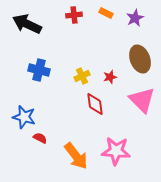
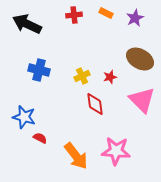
brown ellipse: rotated 40 degrees counterclockwise
